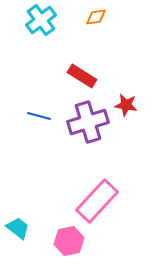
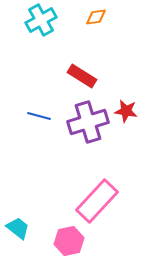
cyan cross: rotated 8 degrees clockwise
red star: moved 6 px down
